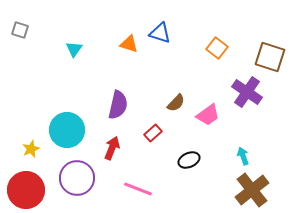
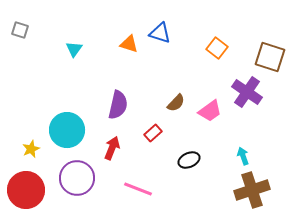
pink trapezoid: moved 2 px right, 4 px up
brown cross: rotated 20 degrees clockwise
